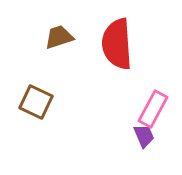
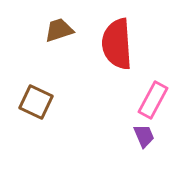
brown trapezoid: moved 7 px up
pink rectangle: moved 9 px up
